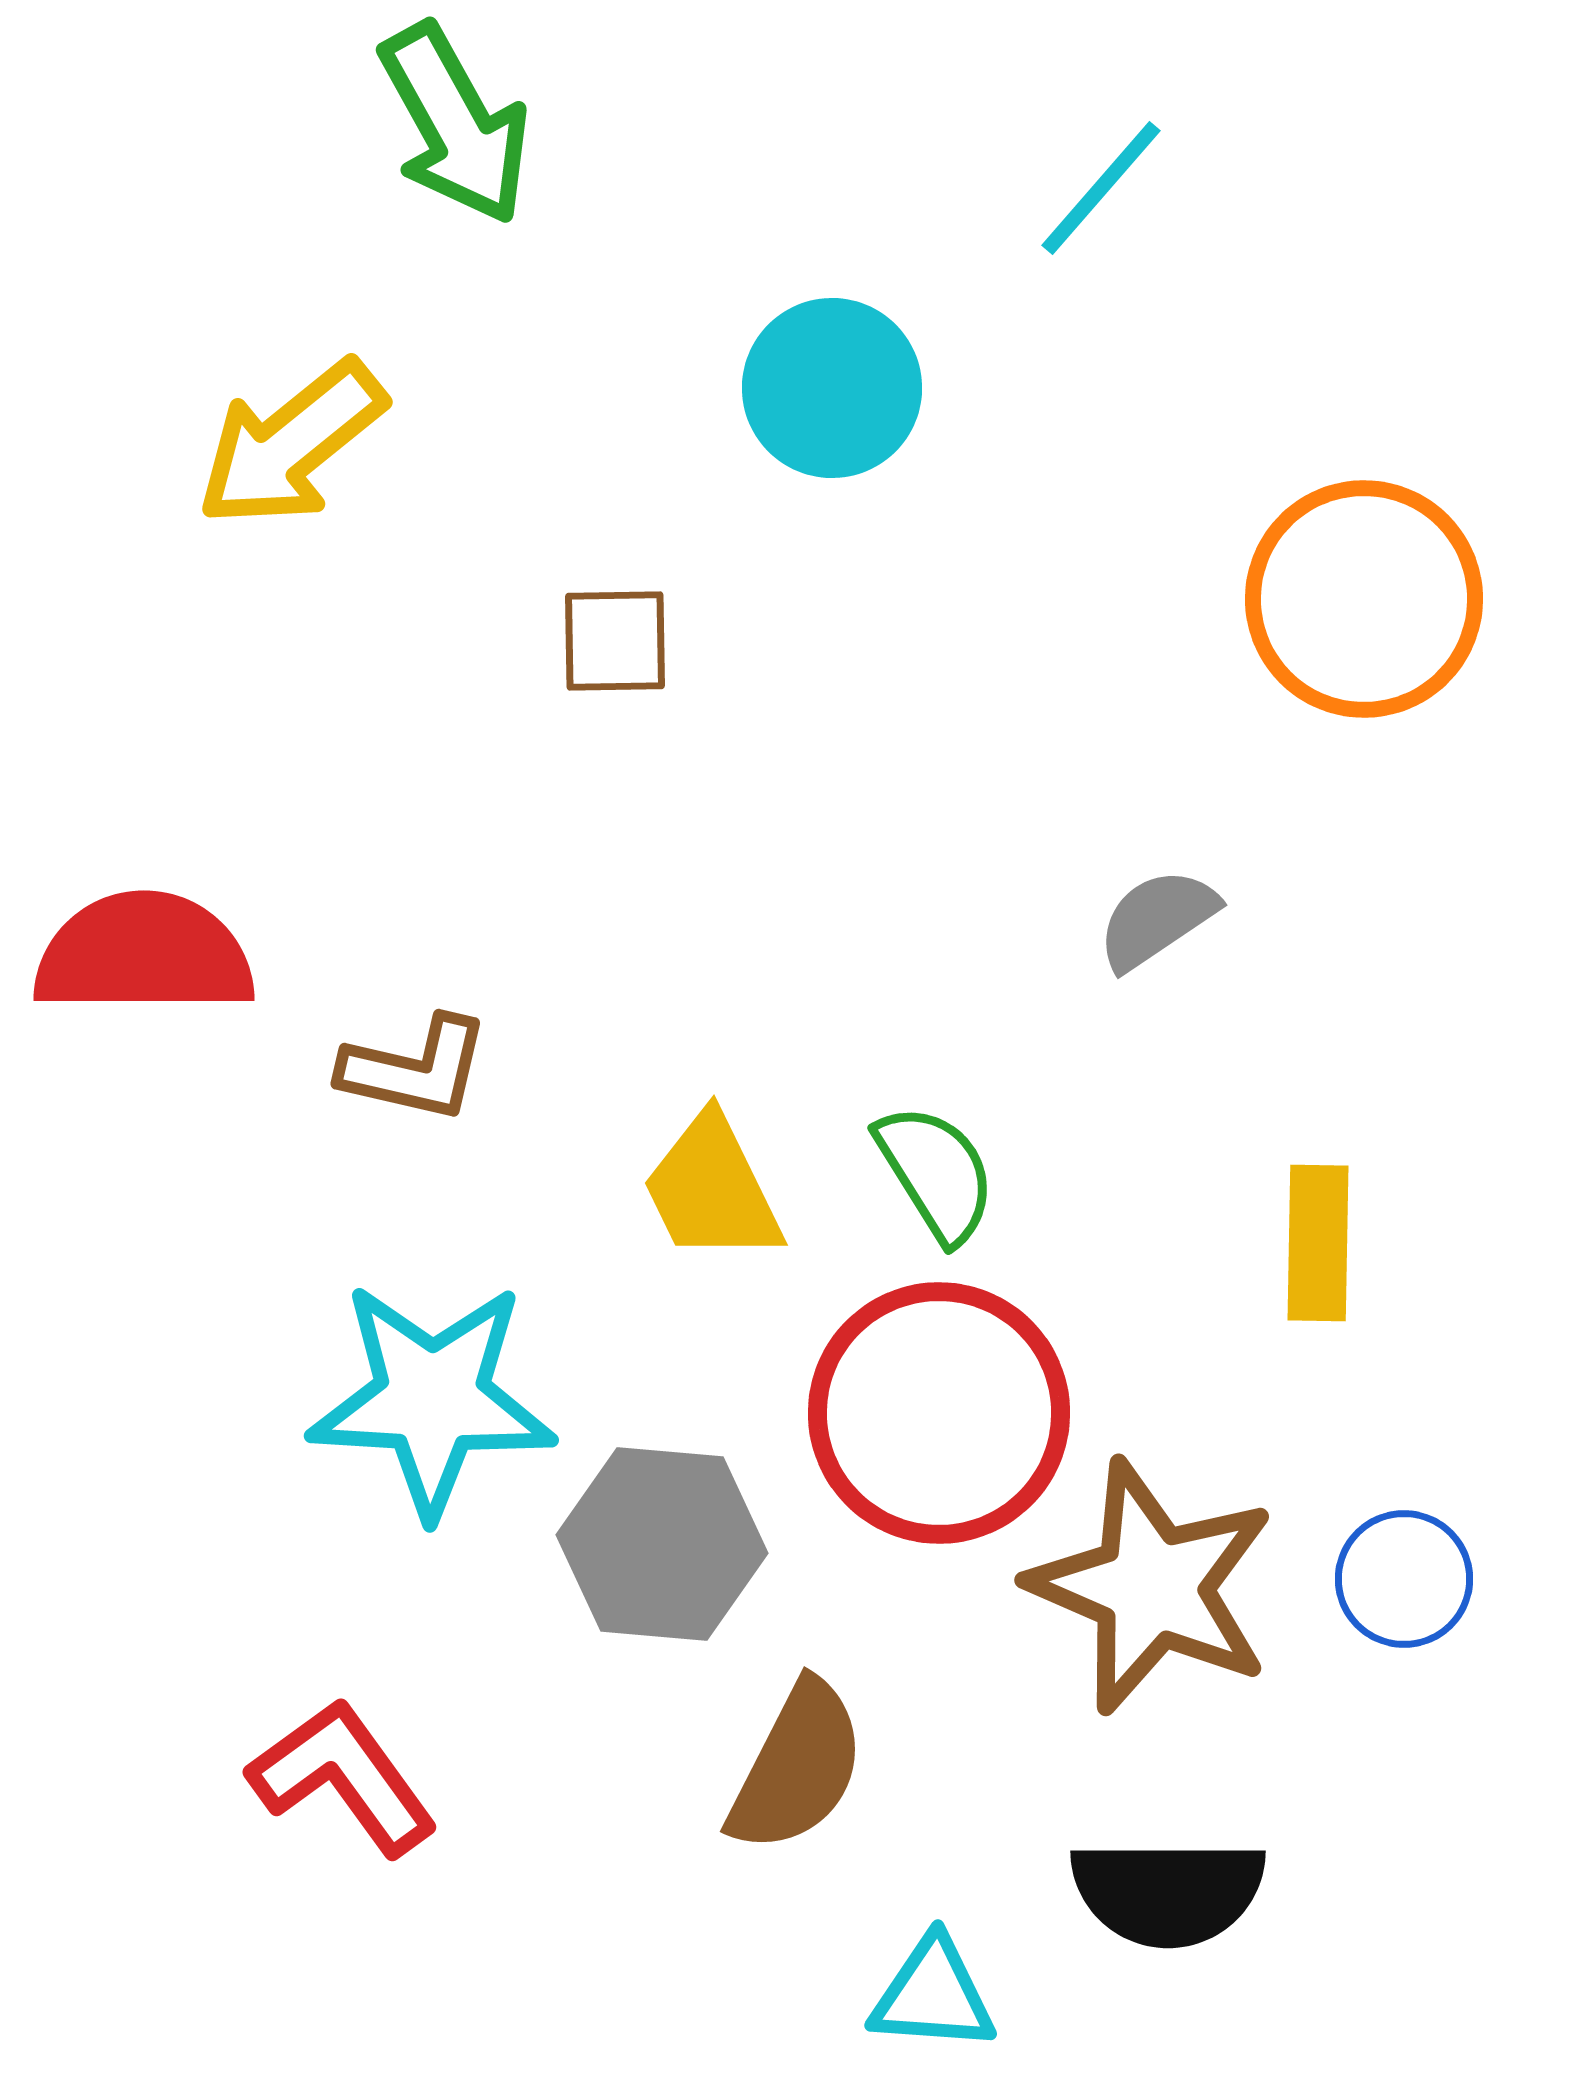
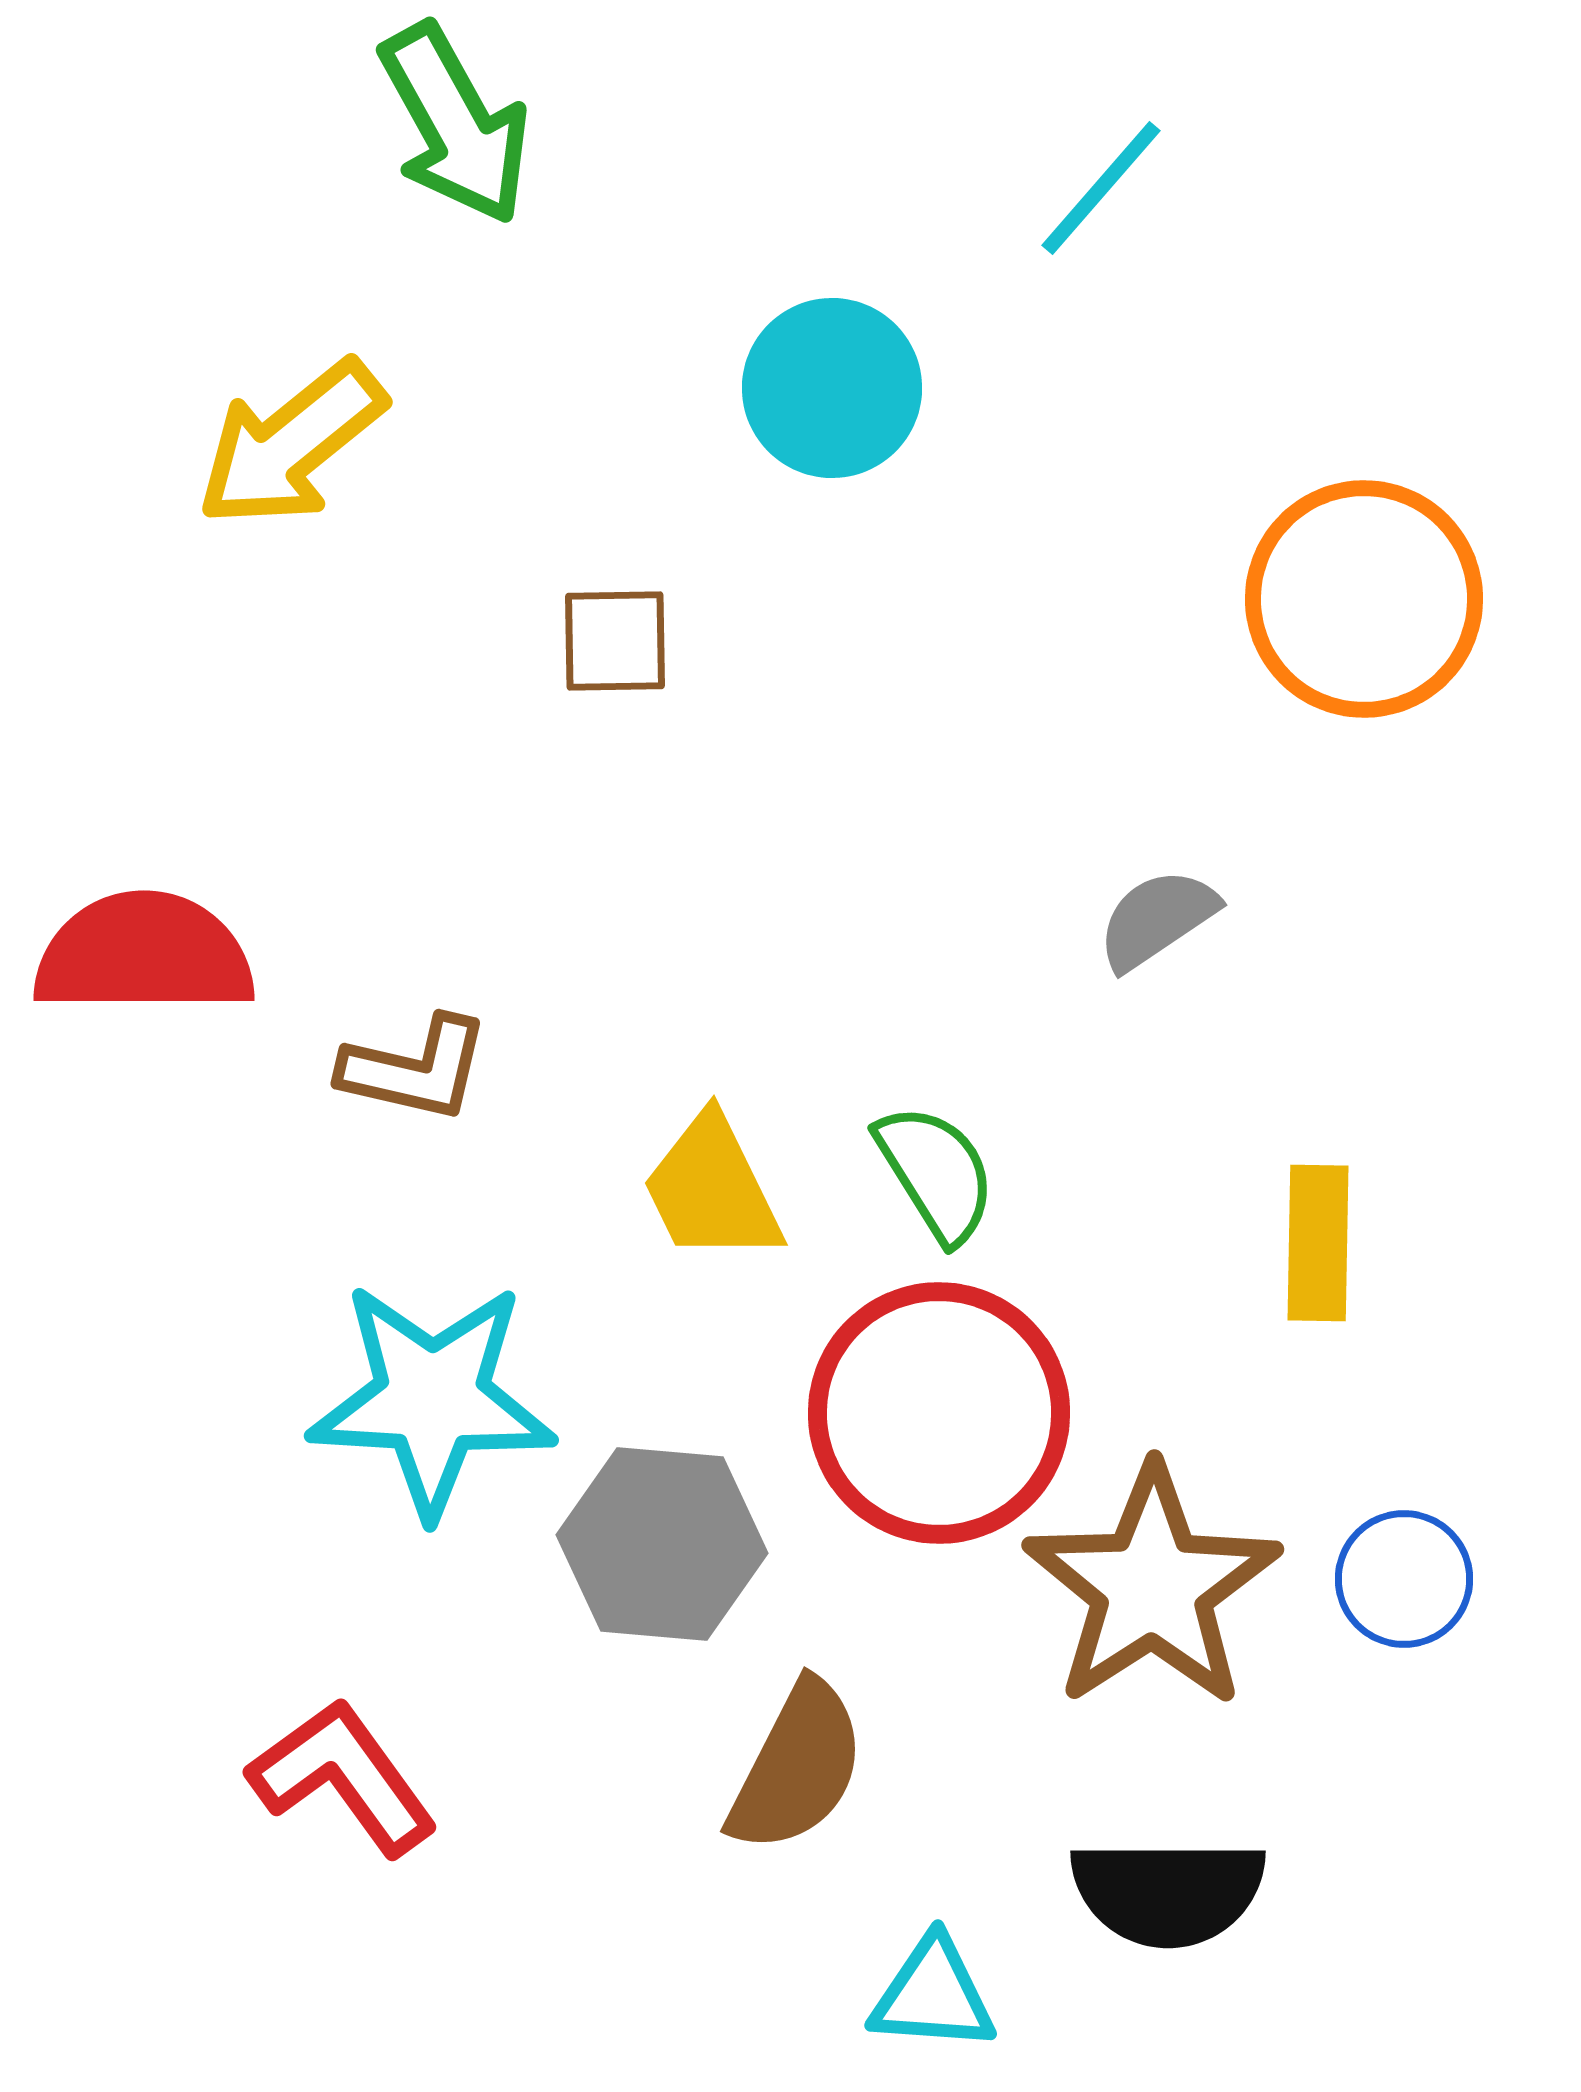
brown star: rotated 16 degrees clockwise
